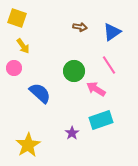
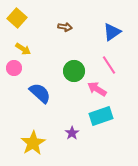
yellow square: rotated 24 degrees clockwise
brown arrow: moved 15 px left
yellow arrow: moved 3 px down; rotated 21 degrees counterclockwise
pink arrow: moved 1 px right
cyan rectangle: moved 4 px up
yellow star: moved 5 px right, 2 px up
